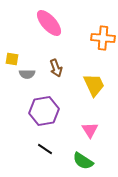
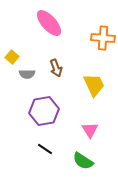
yellow square: moved 2 px up; rotated 32 degrees clockwise
